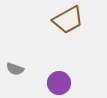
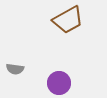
gray semicircle: rotated 12 degrees counterclockwise
